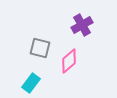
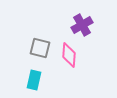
pink diamond: moved 6 px up; rotated 45 degrees counterclockwise
cyan rectangle: moved 3 px right, 3 px up; rotated 24 degrees counterclockwise
